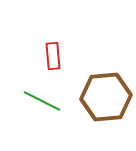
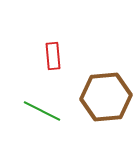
green line: moved 10 px down
